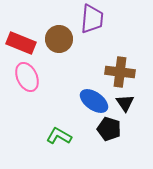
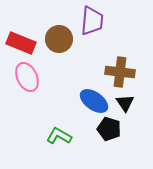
purple trapezoid: moved 2 px down
